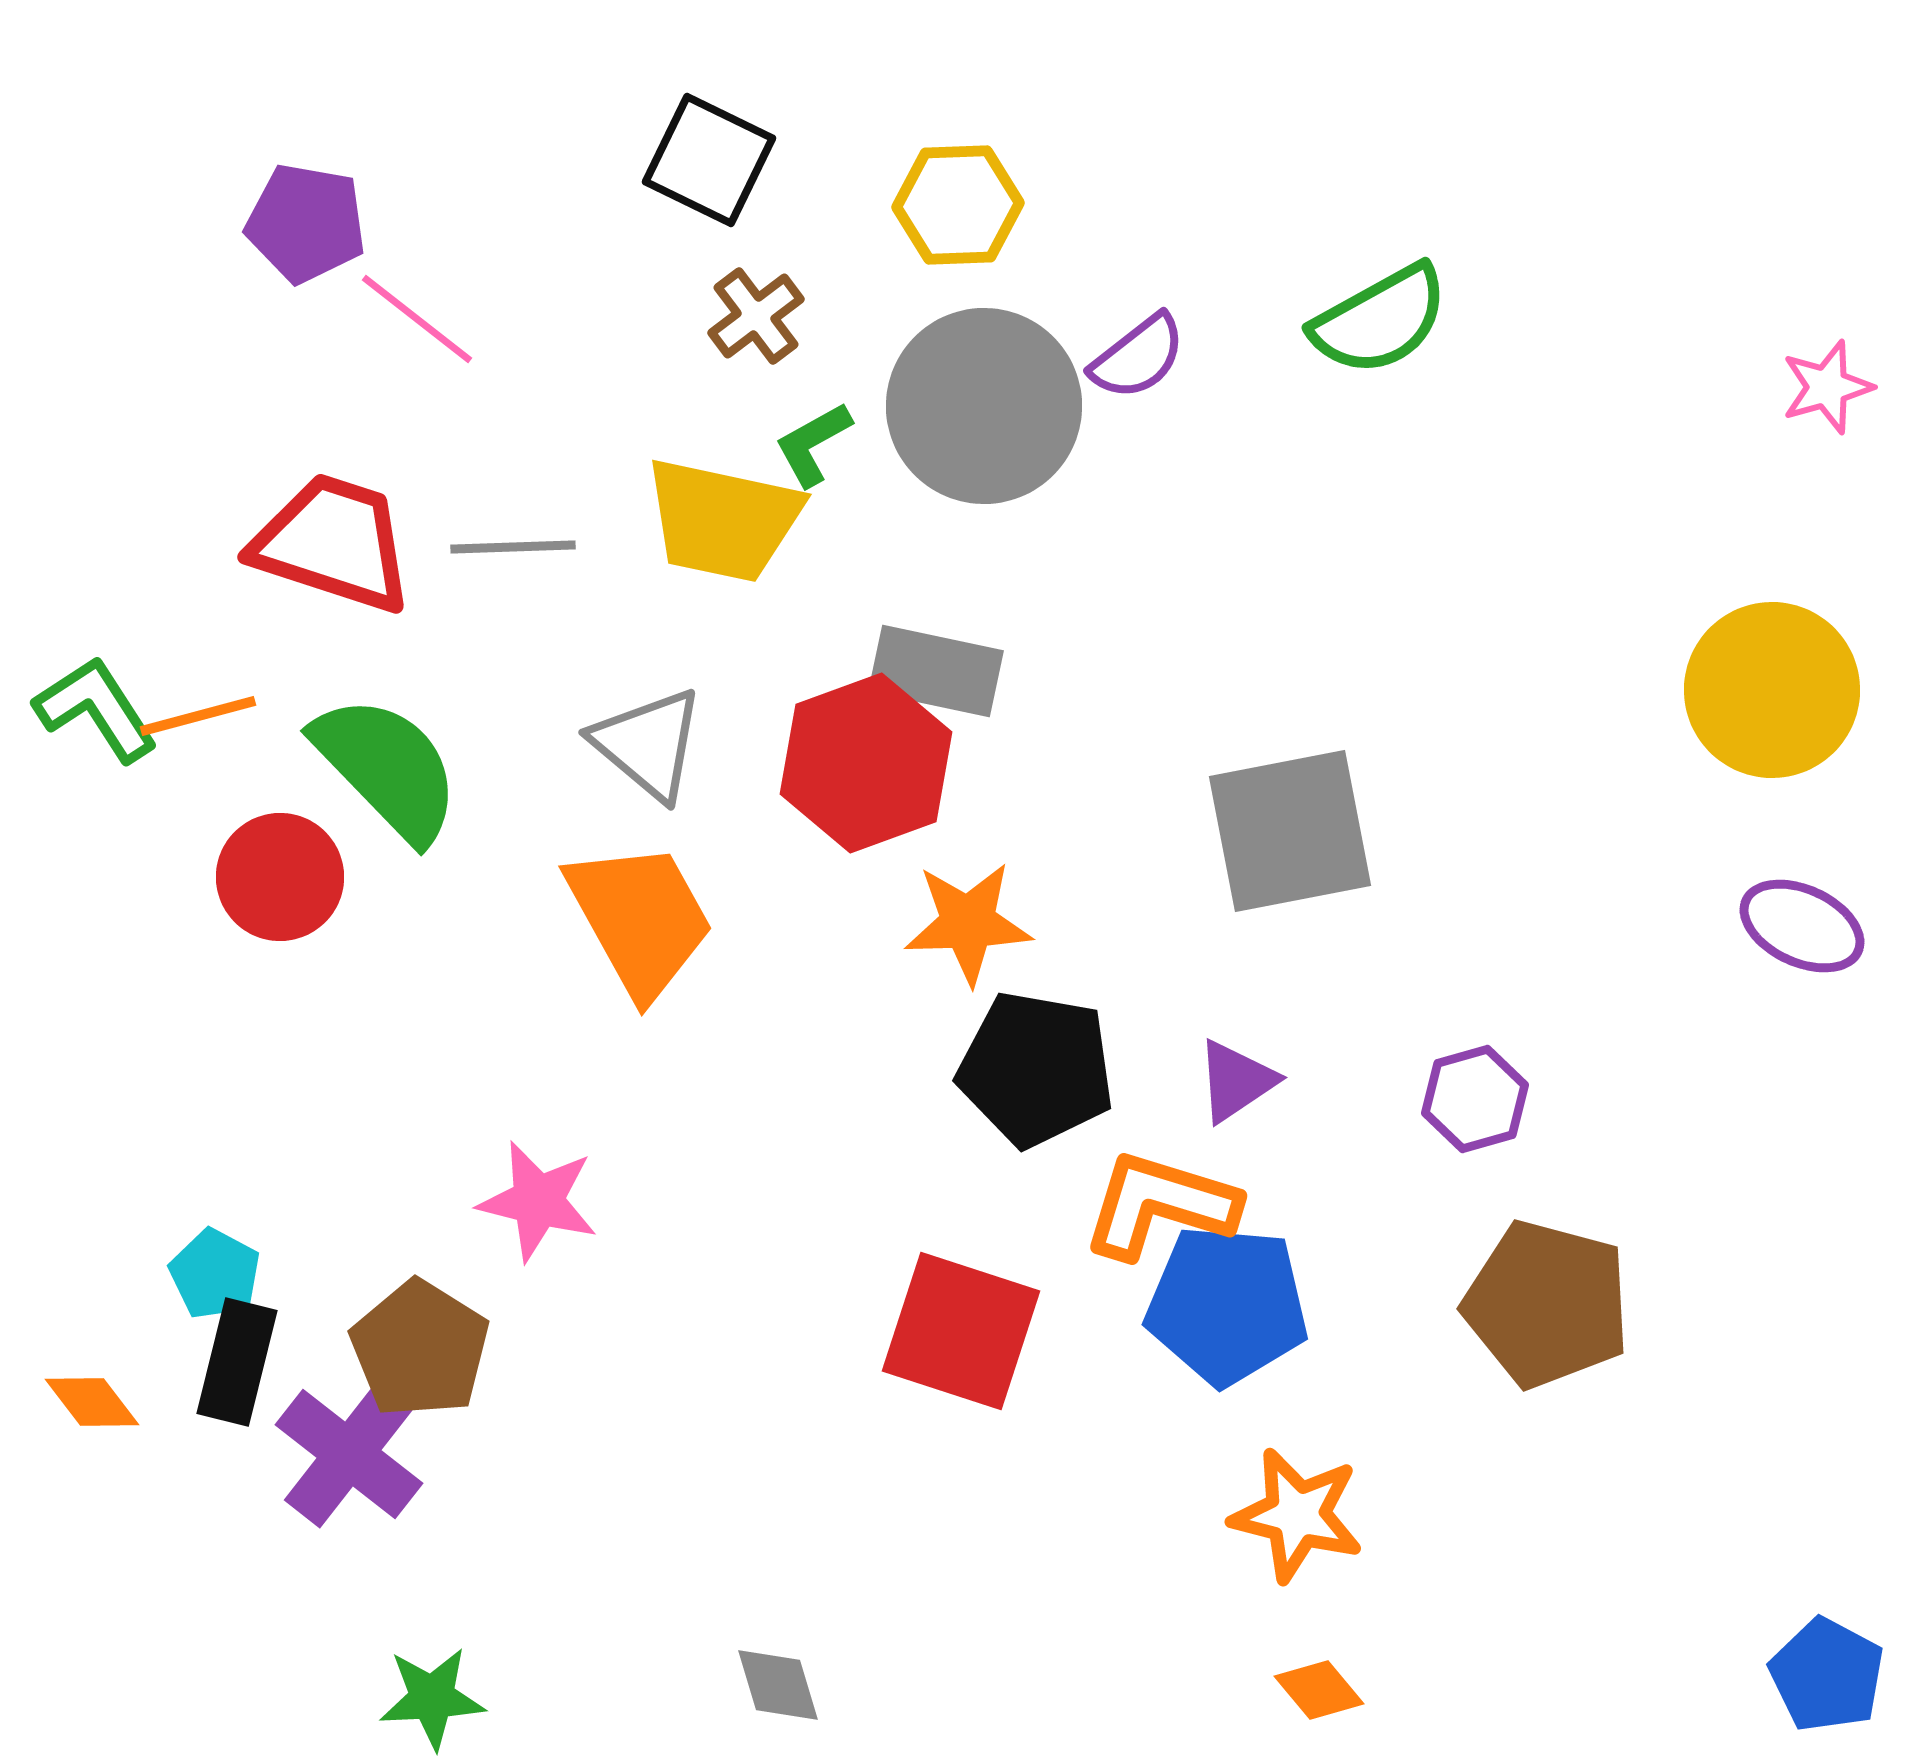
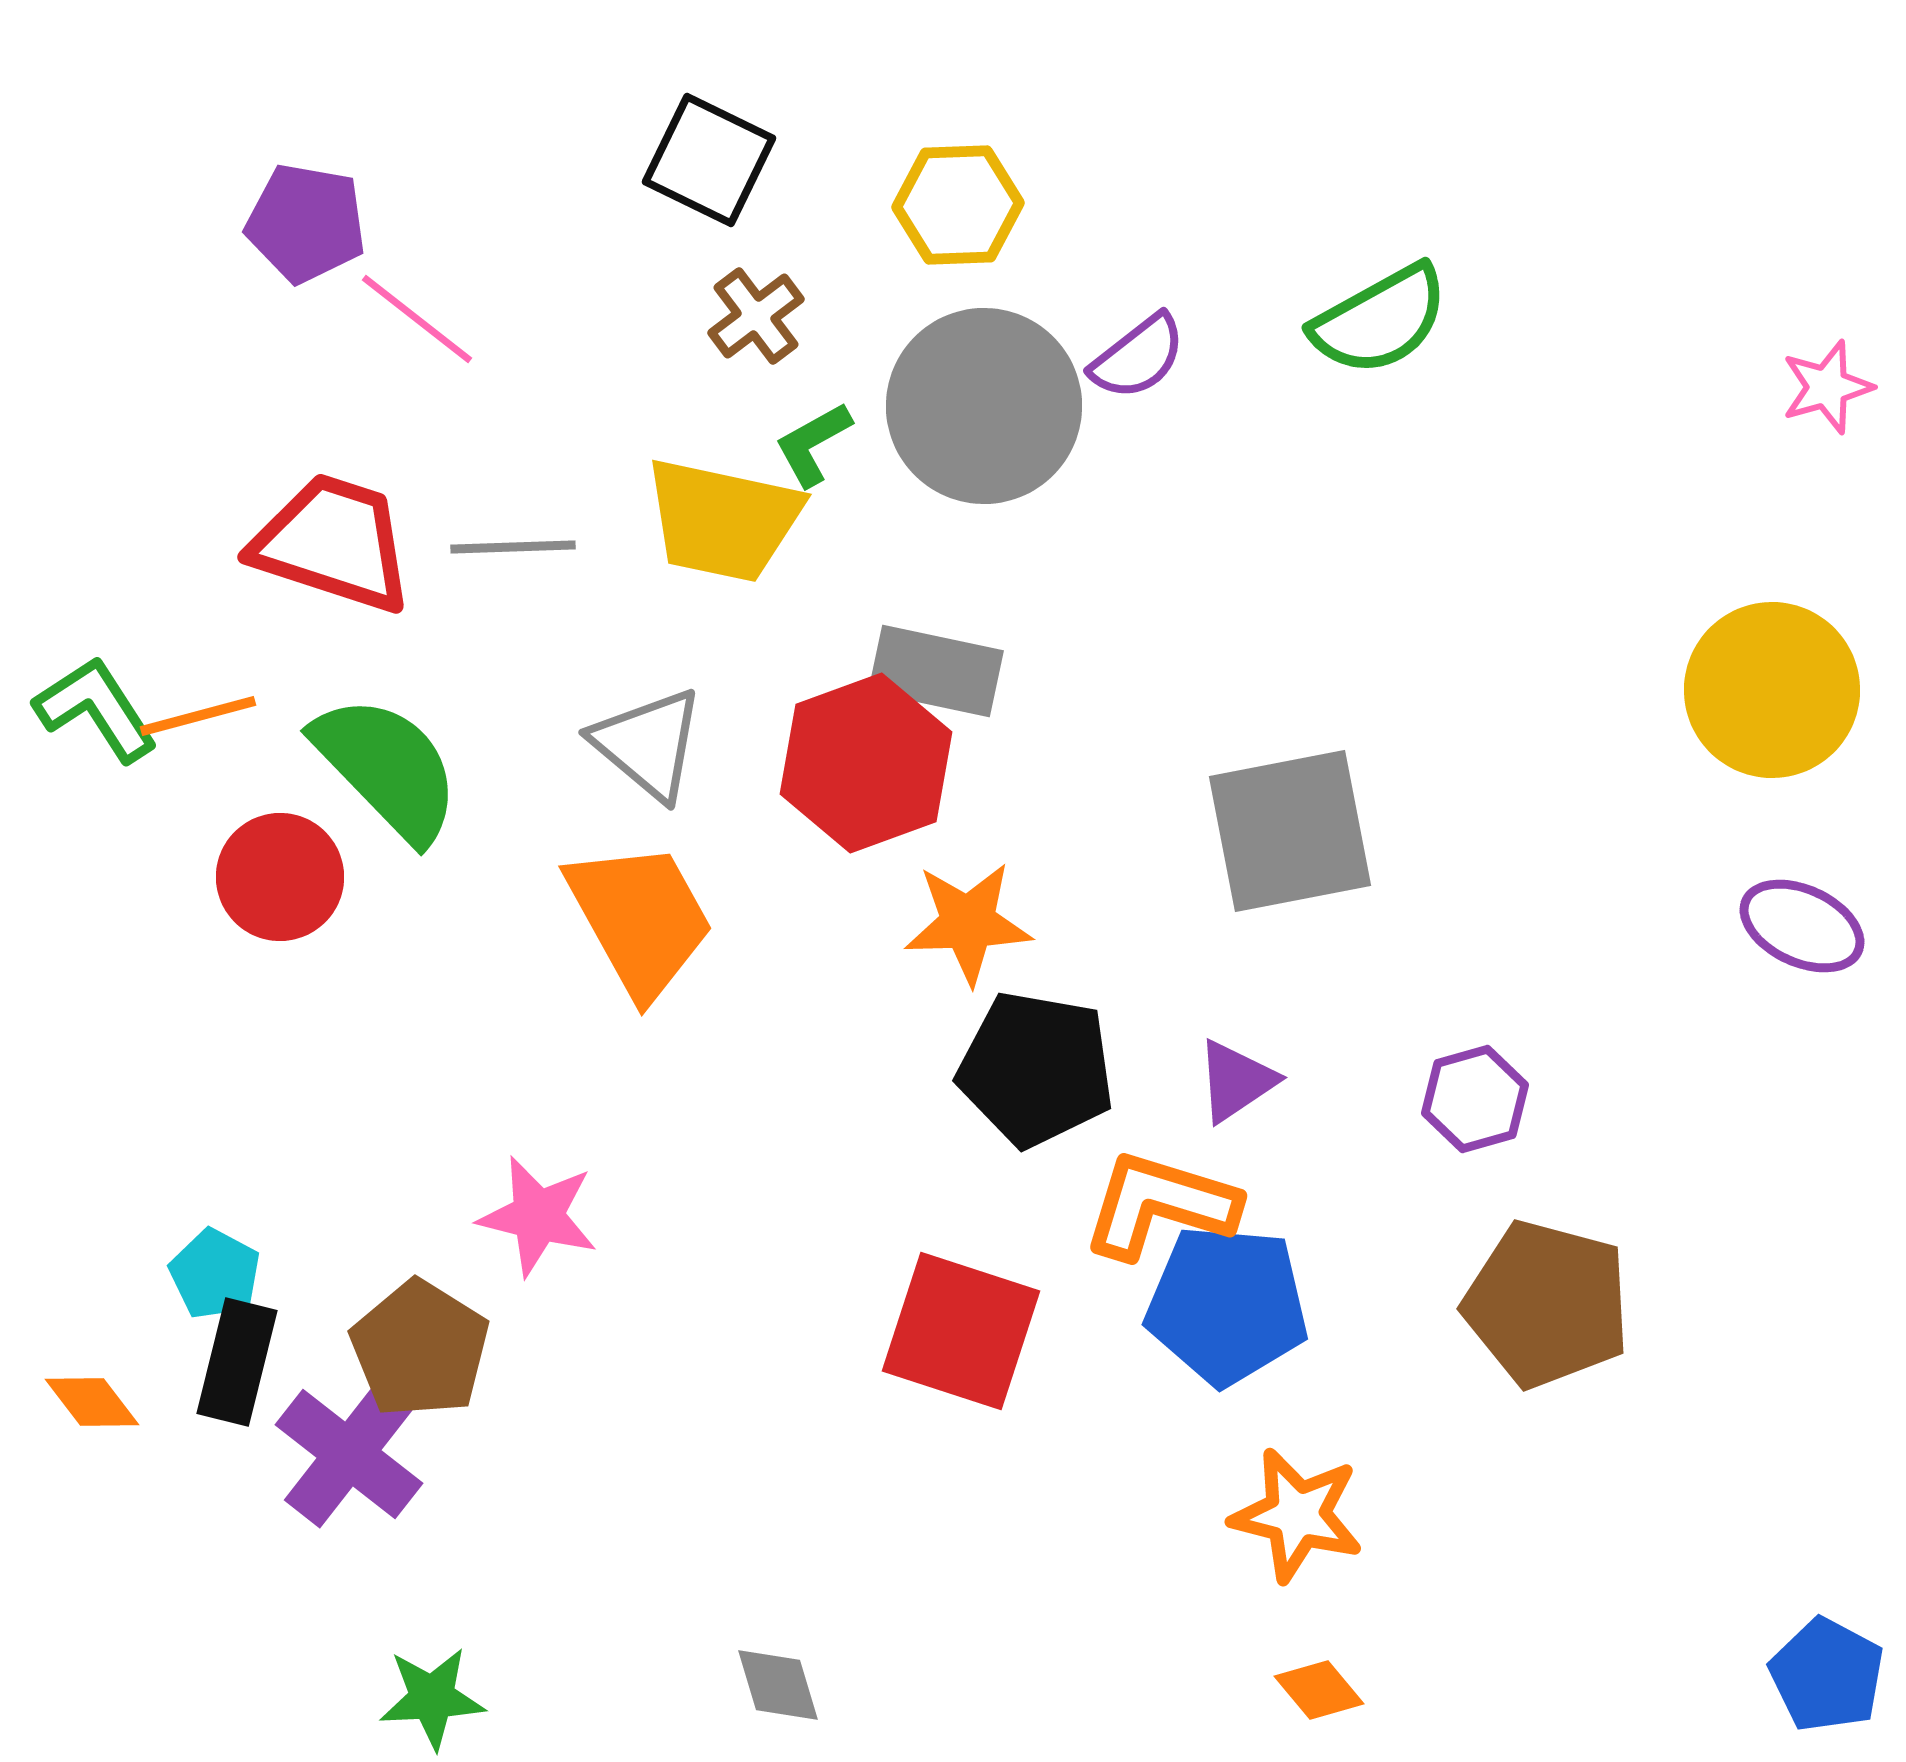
pink star at (538, 1201): moved 15 px down
